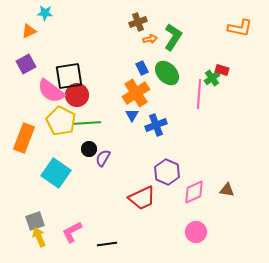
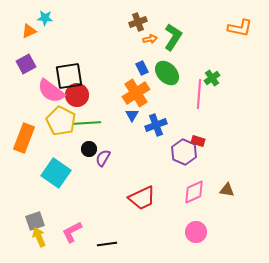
cyan star: moved 5 px down
red rectangle: moved 24 px left, 71 px down
purple hexagon: moved 17 px right, 20 px up
